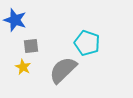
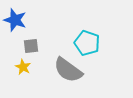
gray semicircle: moved 5 px right; rotated 100 degrees counterclockwise
